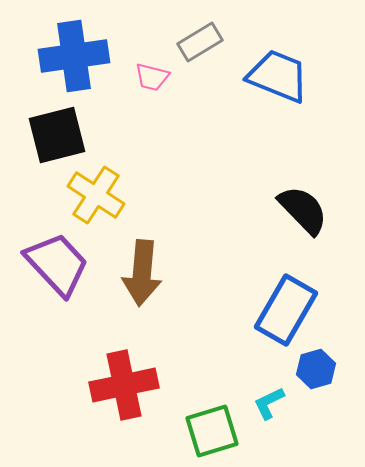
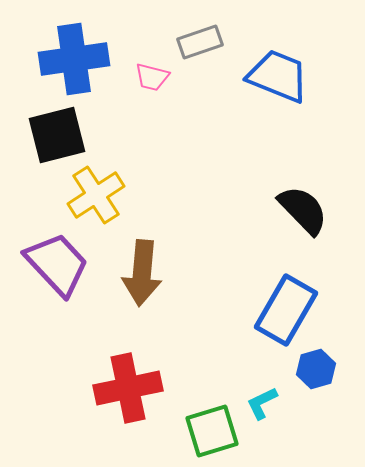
gray rectangle: rotated 12 degrees clockwise
blue cross: moved 3 px down
yellow cross: rotated 24 degrees clockwise
red cross: moved 4 px right, 3 px down
cyan L-shape: moved 7 px left
